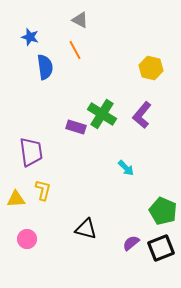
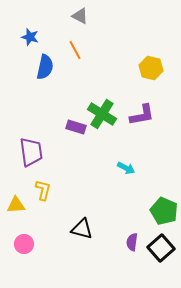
gray triangle: moved 4 px up
blue semicircle: rotated 20 degrees clockwise
purple L-shape: rotated 140 degrees counterclockwise
cyan arrow: rotated 18 degrees counterclockwise
yellow triangle: moved 6 px down
green pentagon: moved 1 px right
black triangle: moved 4 px left
pink circle: moved 3 px left, 5 px down
purple semicircle: moved 1 px right, 1 px up; rotated 42 degrees counterclockwise
black square: rotated 20 degrees counterclockwise
